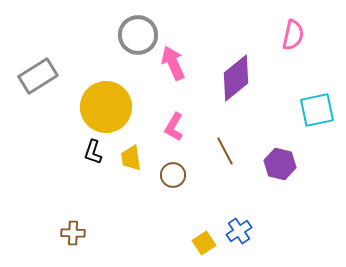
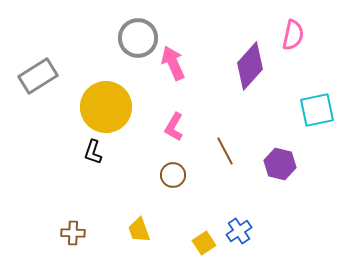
gray circle: moved 3 px down
purple diamond: moved 14 px right, 12 px up; rotated 9 degrees counterclockwise
yellow trapezoid: moved 8 px right, 72 px down; rotated 12 degrees counterclockwise
